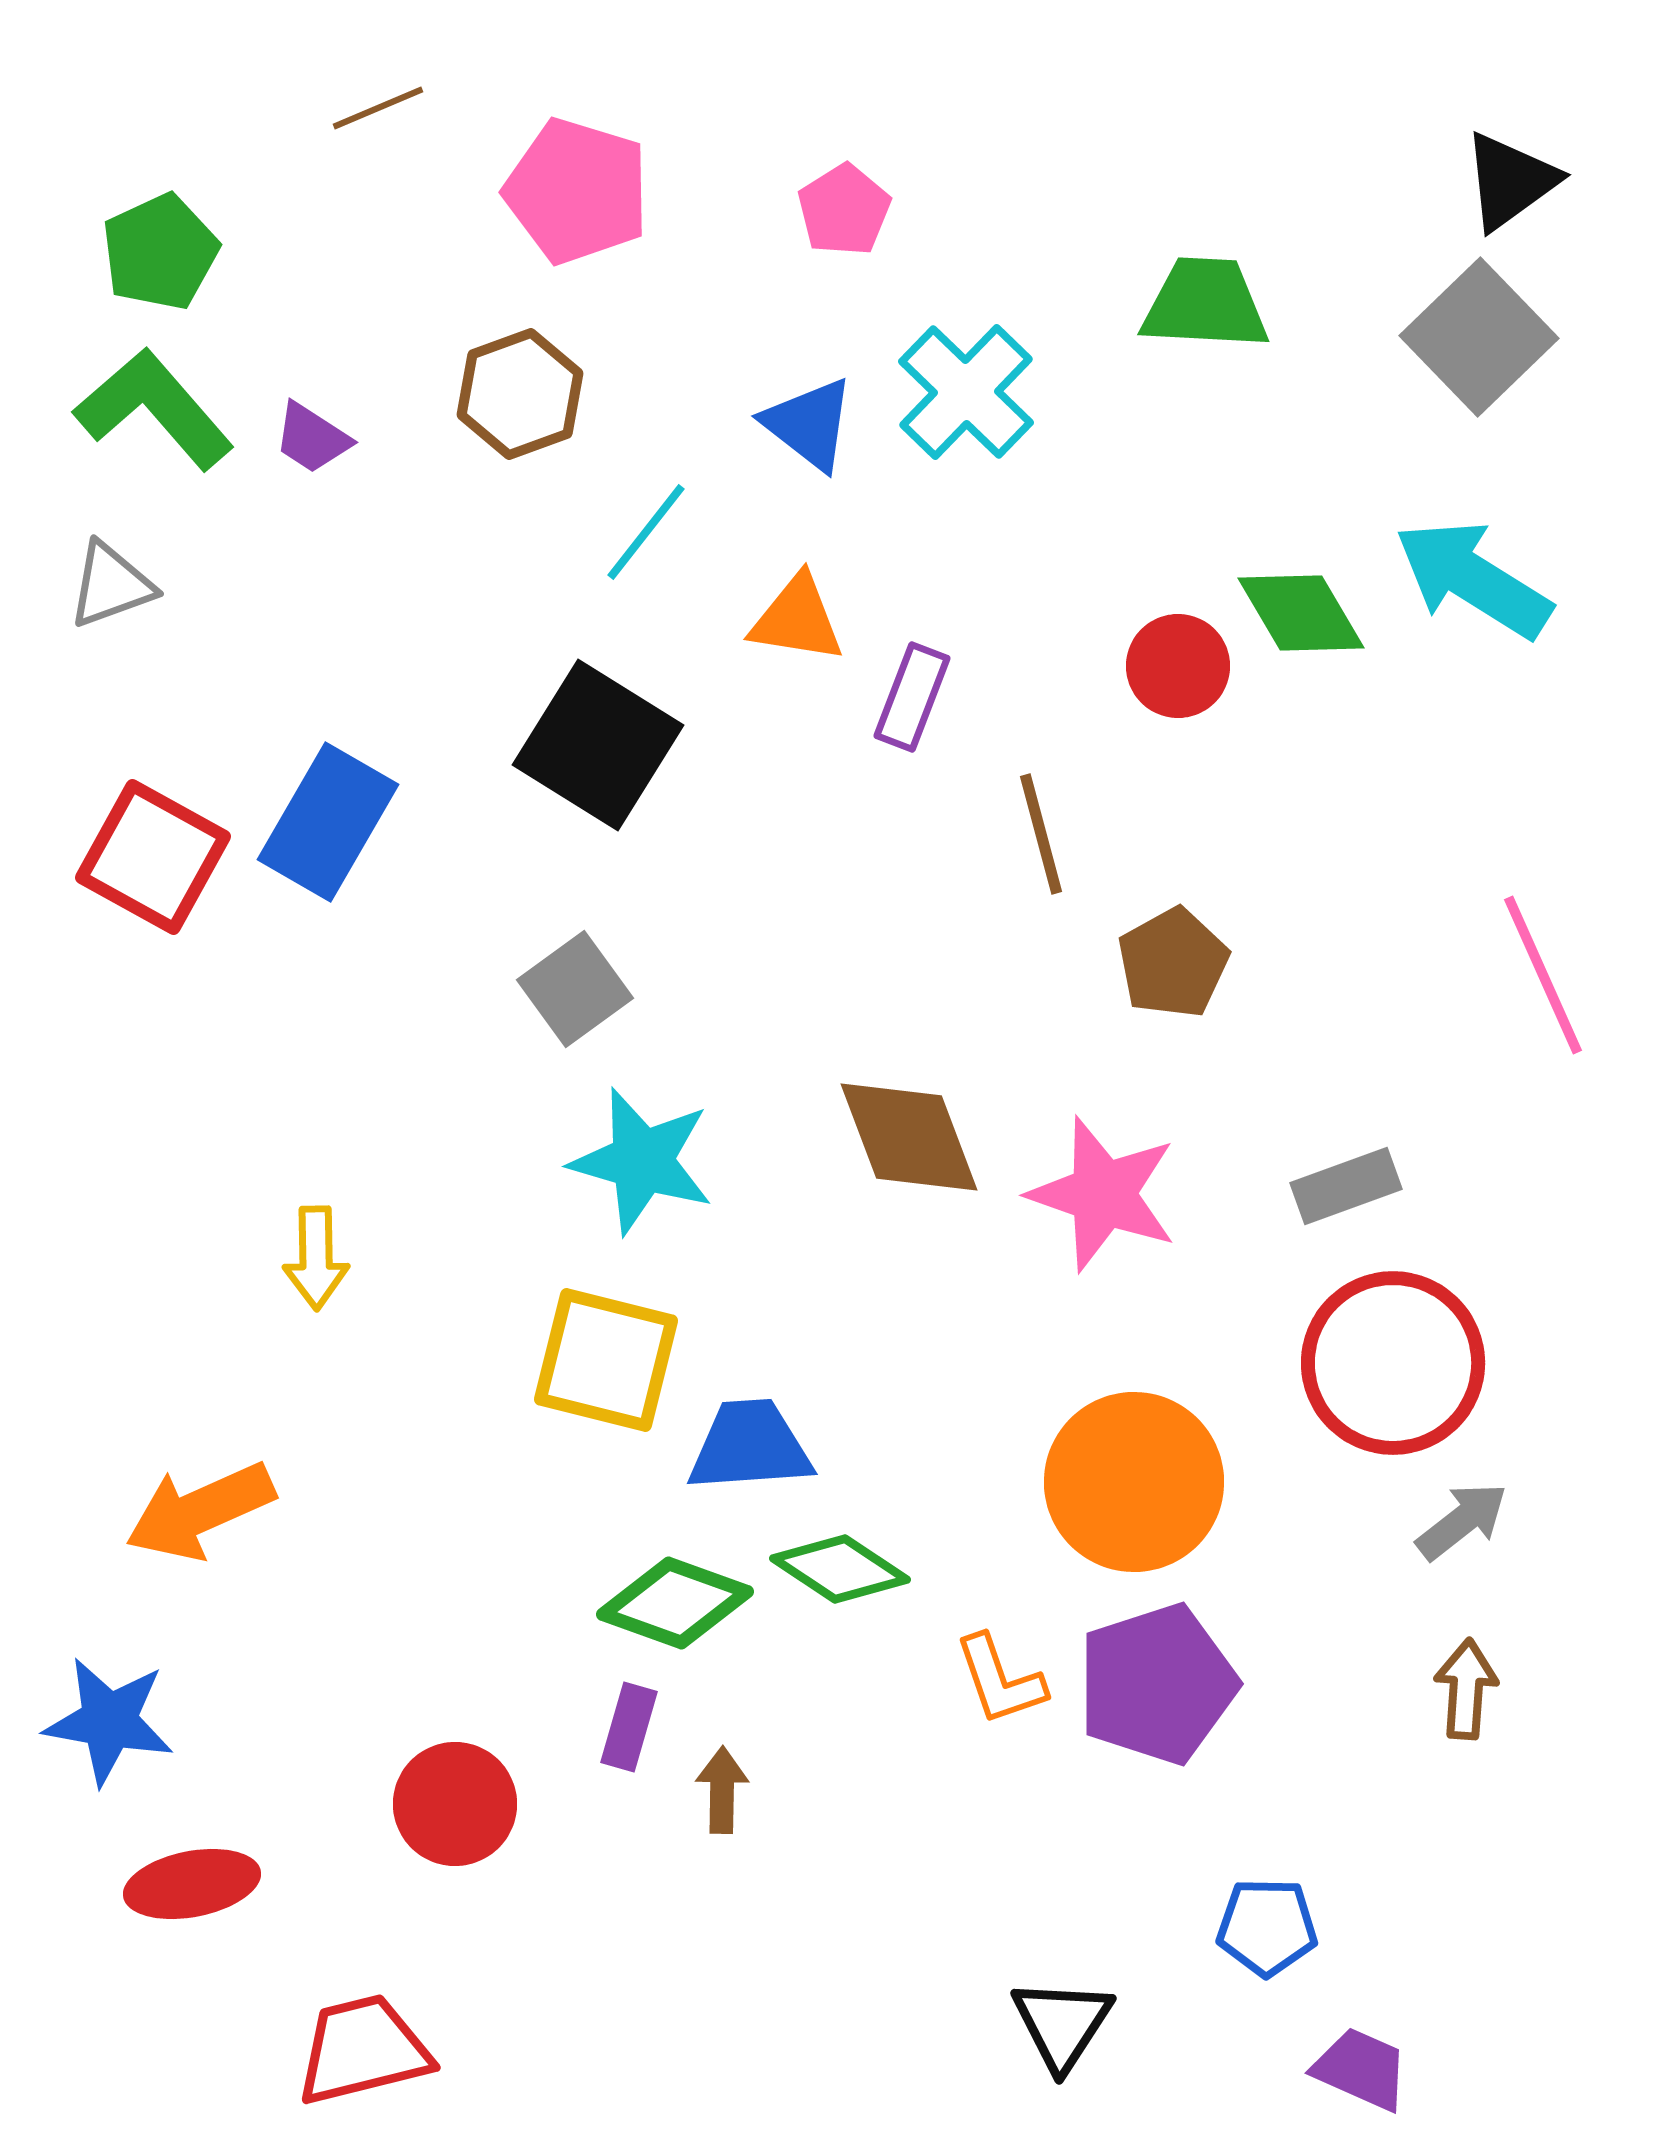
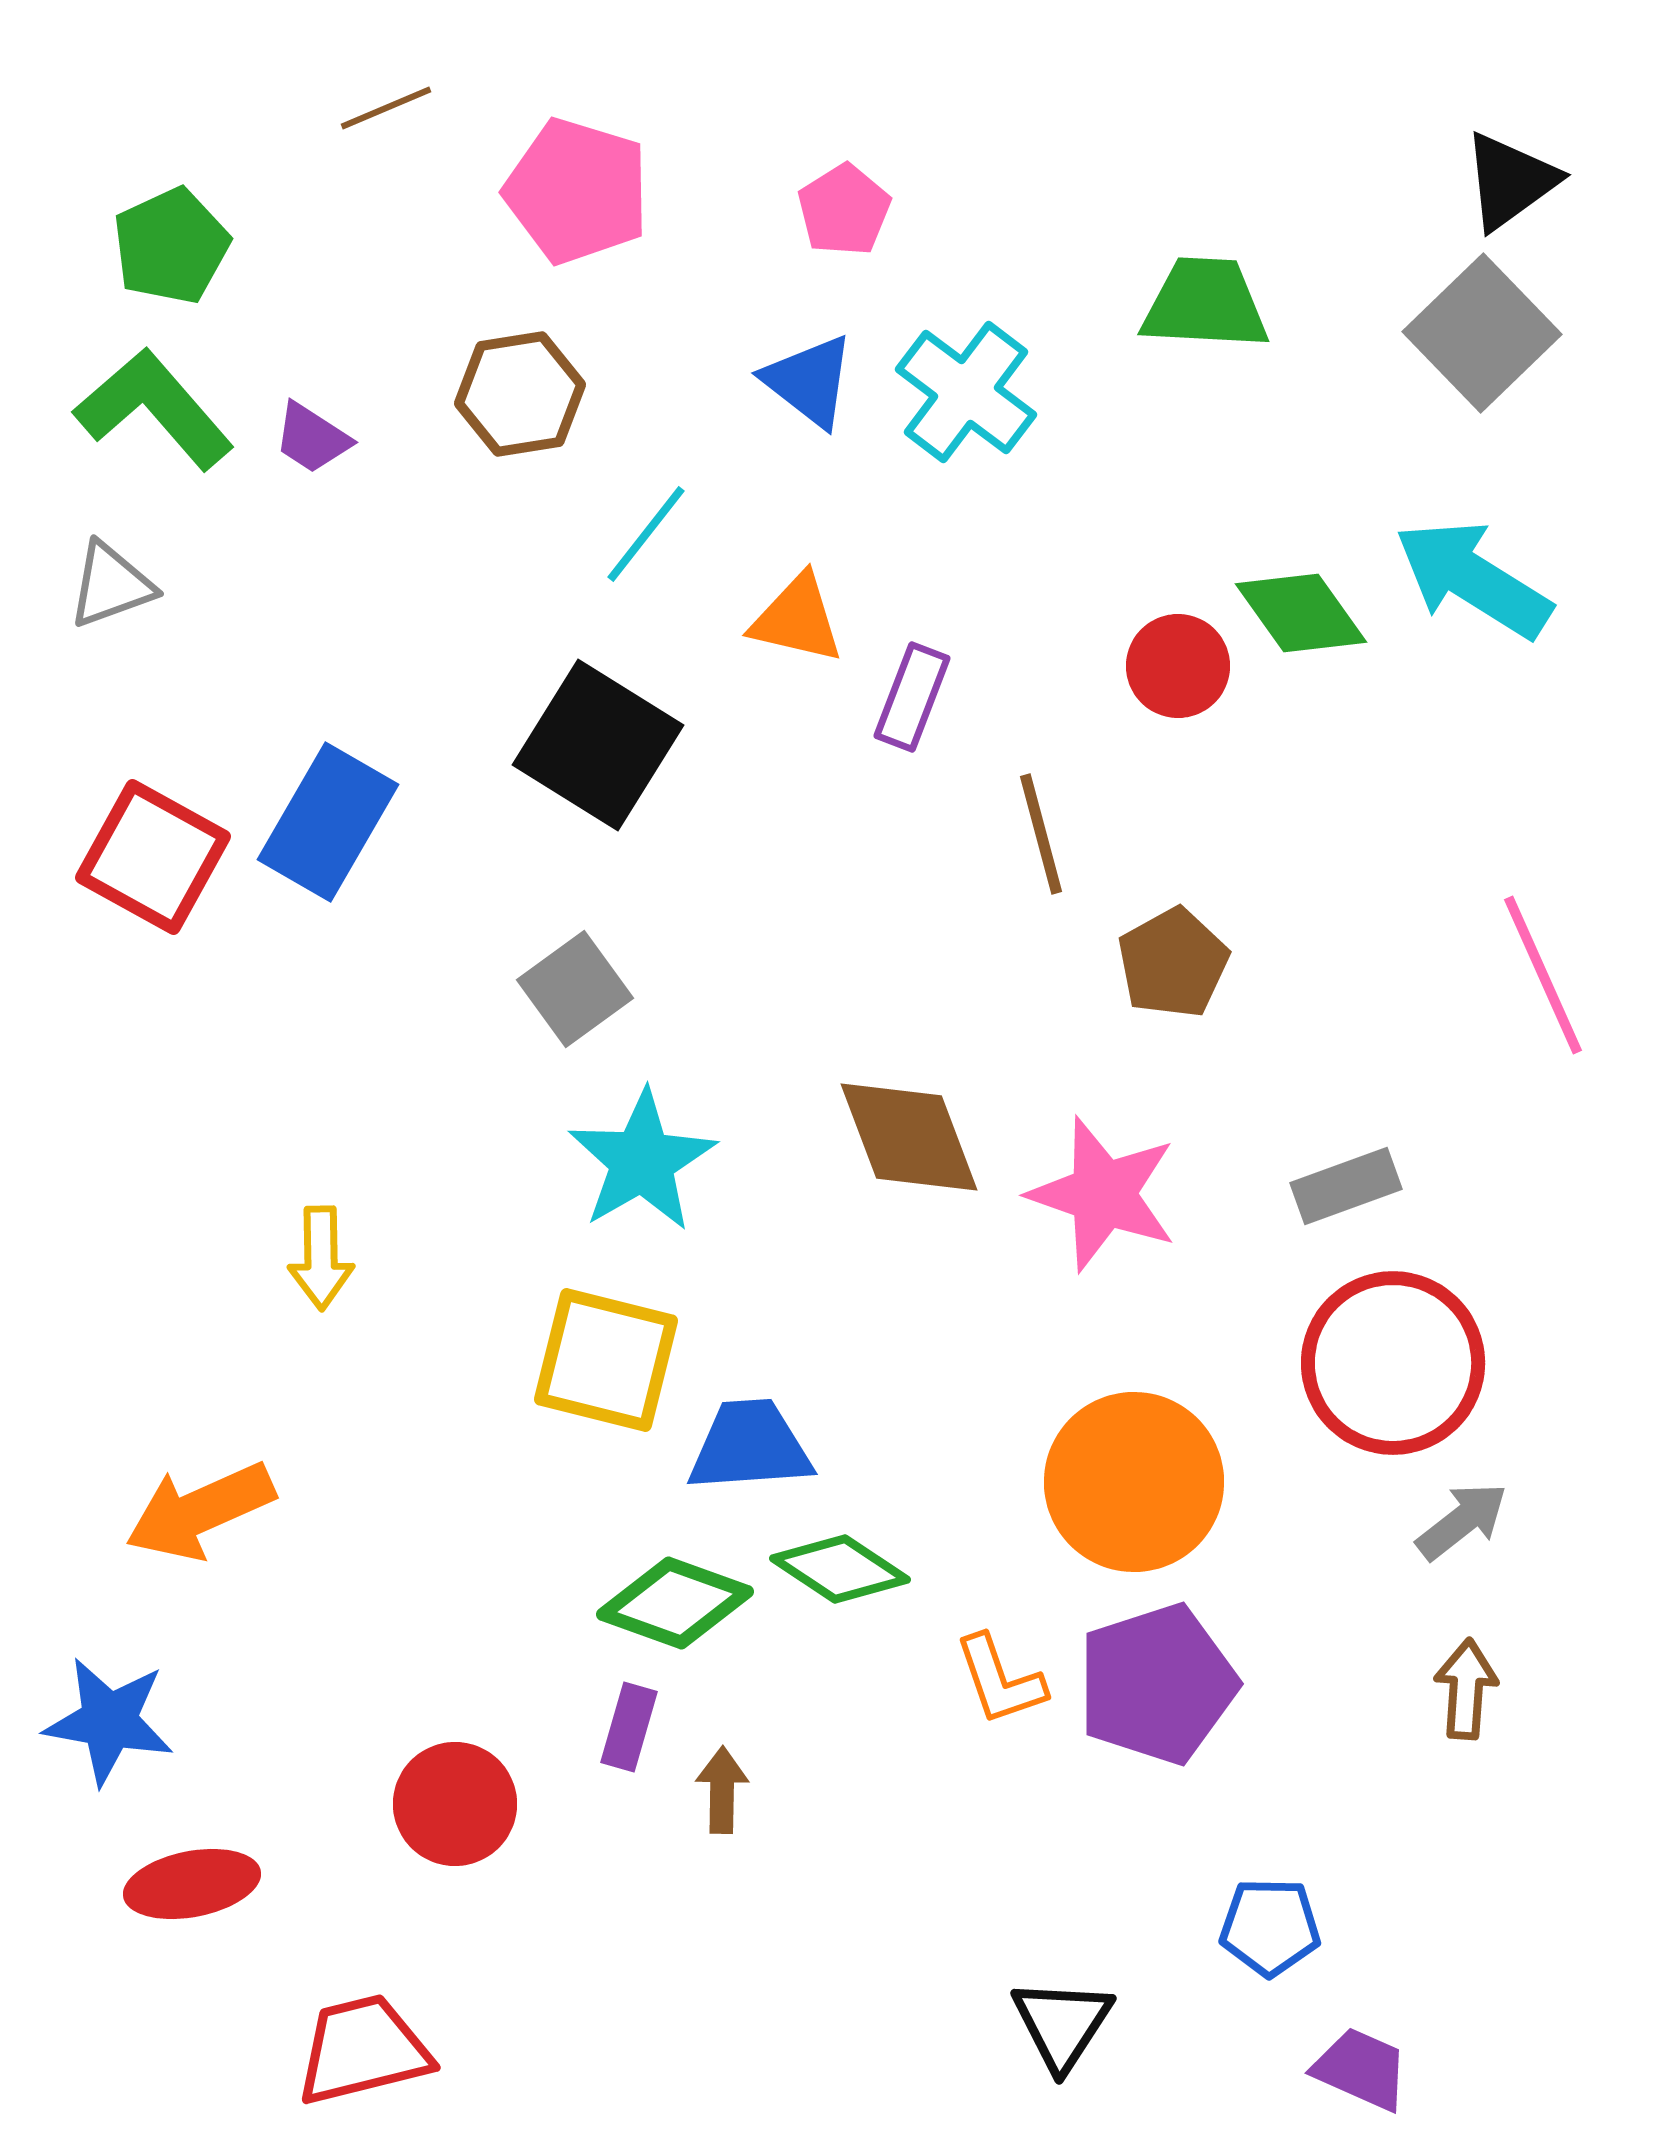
brown line at (378, 108): moved 8 px right
green pentagon at (160, 252): moved 11 px right, 6 px up
gray square at (1479, 337): moved 3 px right, 4 px up
cyan cross at (966, 392): rotated 7 degrees counterclockwise
brown hexagon at (520, 394): rotated 11 degrees clockwise
blue triangle at (809, 424): moved 43 px up
cyan line at (646, 532): moved 2 px down
green diamond at (1301, 613): rotated 5 degrees counterclockwise
orange triangle at (797, 619): rotated 4 degrees clockwise
cyan star at (642, 1161): rotated 26 degrees clockwise
yellow arrow at (316, 1258): moved 5 px right
blue pentagon at (1267, 1927): moved 3 px right
